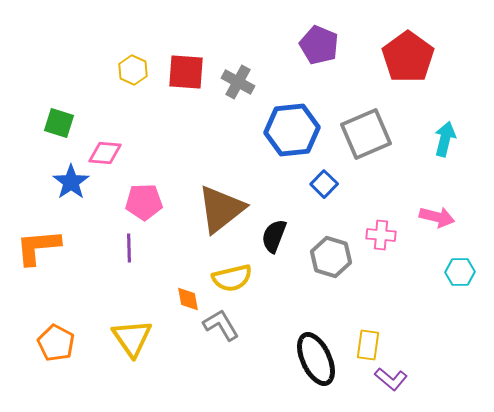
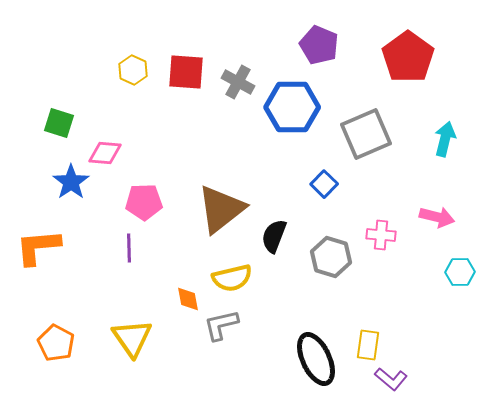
blue hexagon: moved 23 px up; rotated 6 degrees clockwise
gray L-shape: rotated 72 degrees counterclockwise
